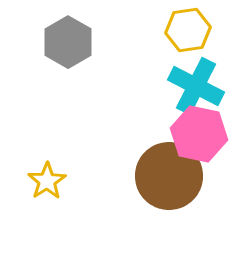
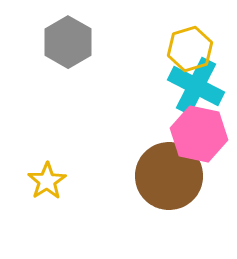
yellow hexagon: moved 2 px right, 19 px down; rotated 9 degrees counterclockwise
